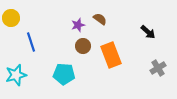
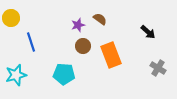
gray cross: rotated 28 degrees counterclockwise
